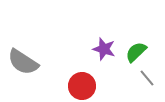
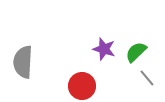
gray semicircle: rotated 60 degrees clockwise
